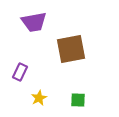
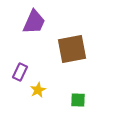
purple trapezoid: rotated 56 degrees counterclockwise
brown square: moved 1 px right
yellow star: moved 1 px left, 8 px up
